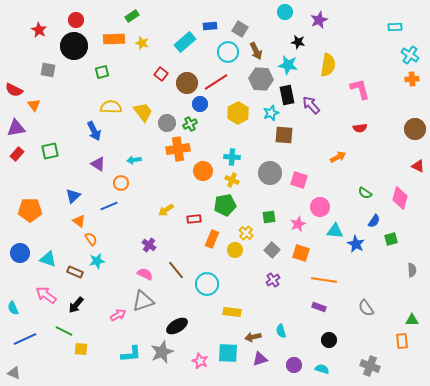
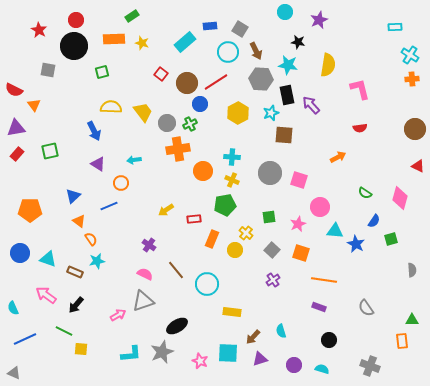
brown arrow at (253, 337): rotated 35 degrees counterclockwise
